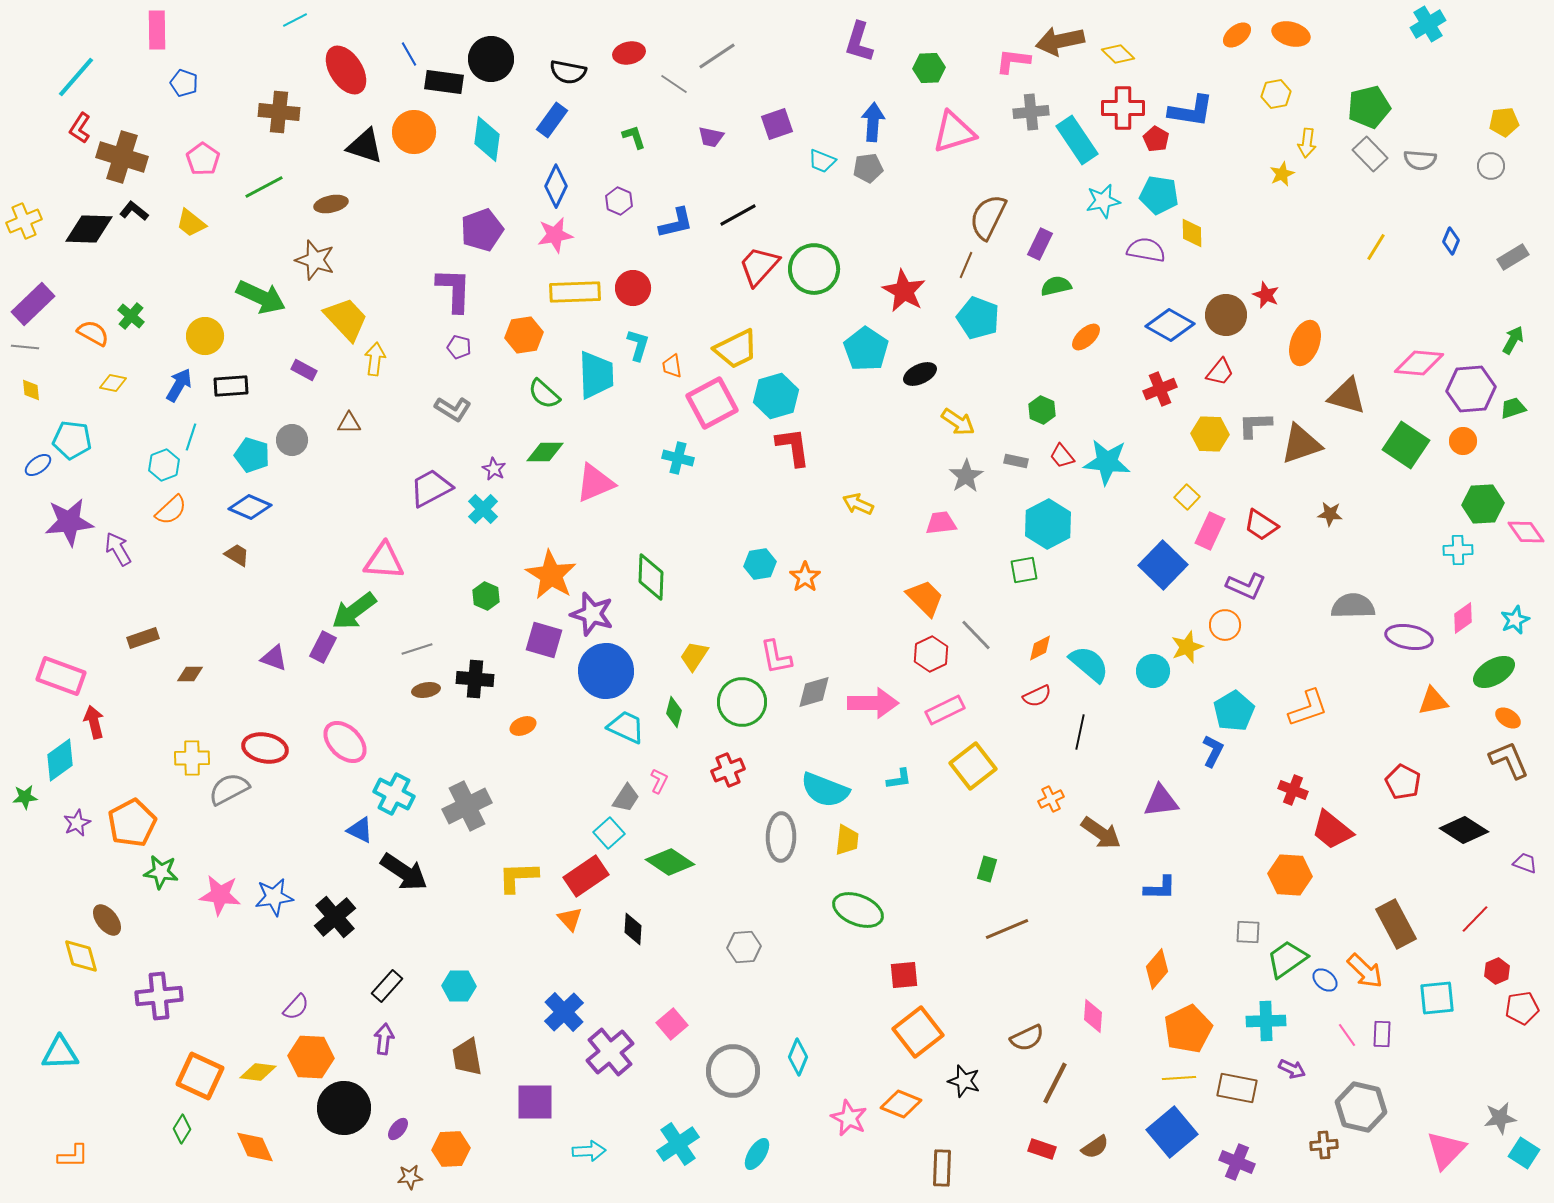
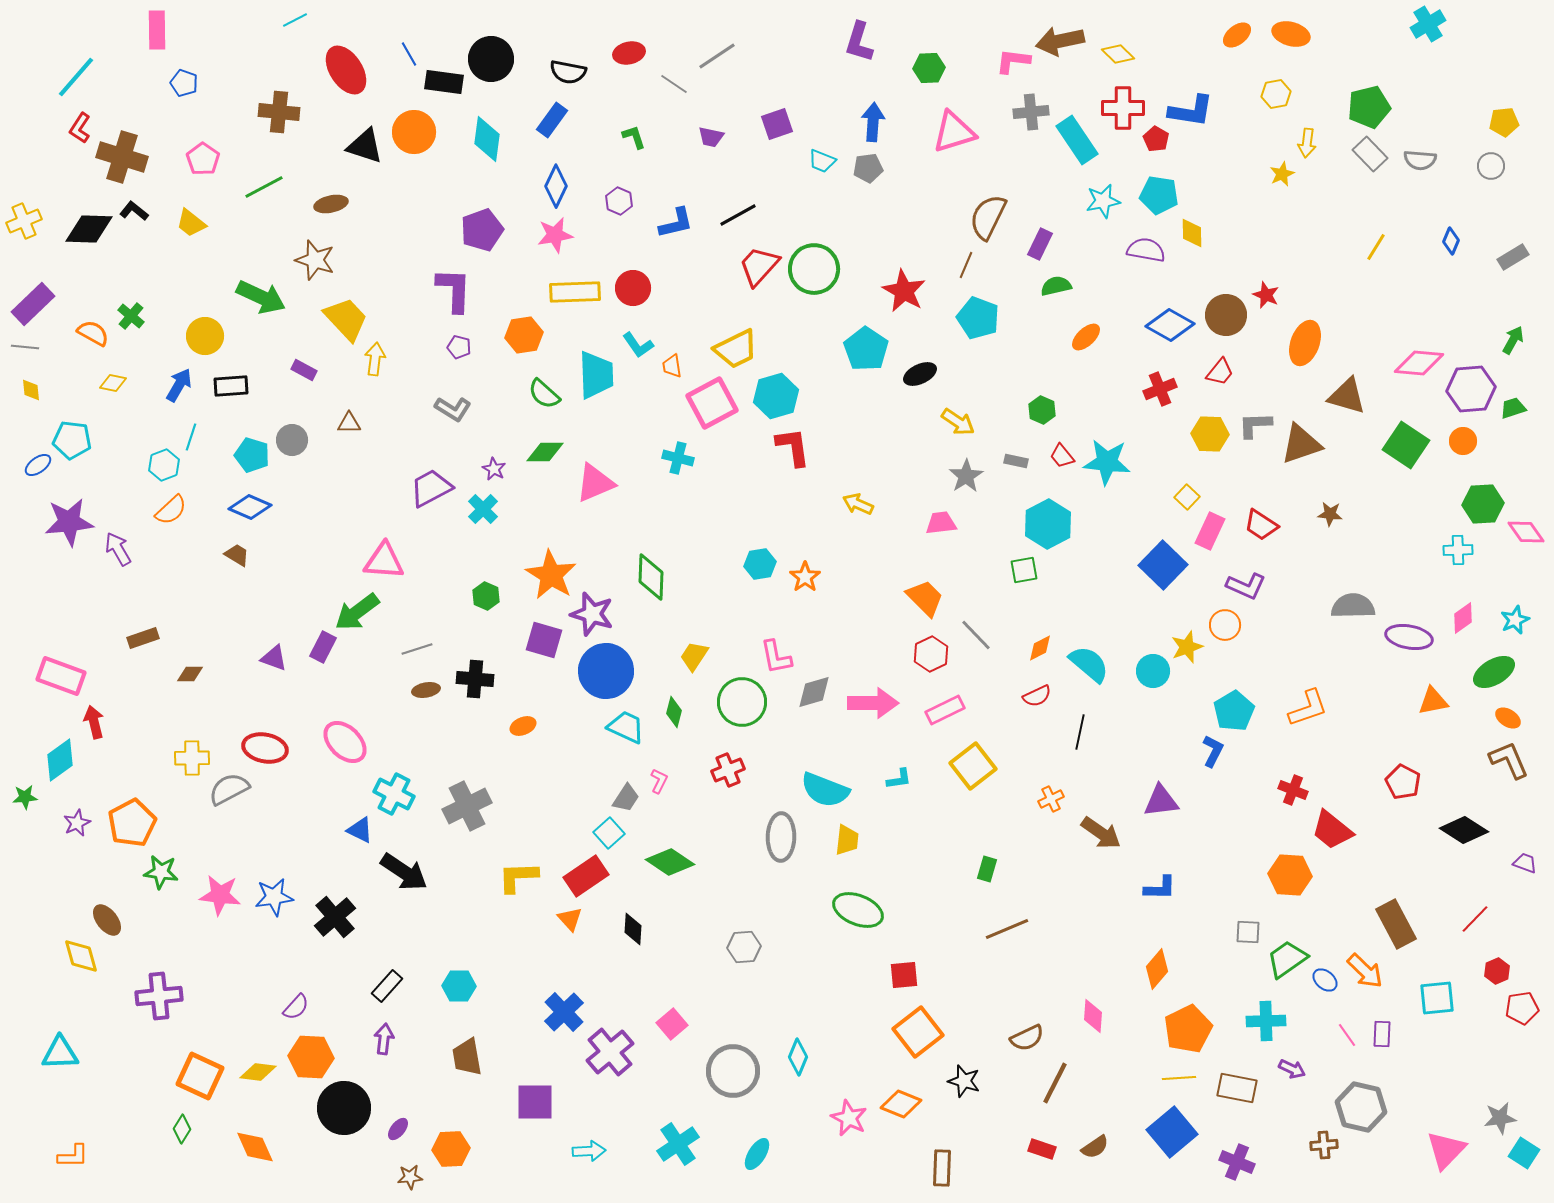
cyan L-shape at (638, 345): rotated 128 degrees clockwise
green arrow at (354, 611): moved 3 px right, 1 px down
